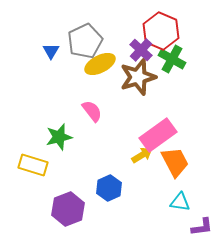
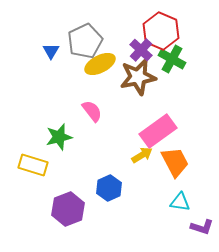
brown star: rotated 6 degrees clockwise
pink rectangle: moved 4 px up
purple L-shape: rotated 25 degrees clockwise
